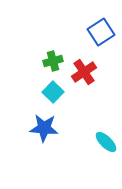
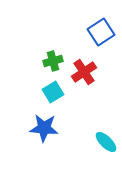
cyan square: rotated 15 degrees clockwise
